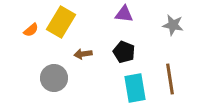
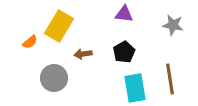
yellow rectangle: moved 2 px left, 4 px down
orange semicircle: moved 1 px left, 12 px down
black pentagon: rotated 20 degrees clockwise
